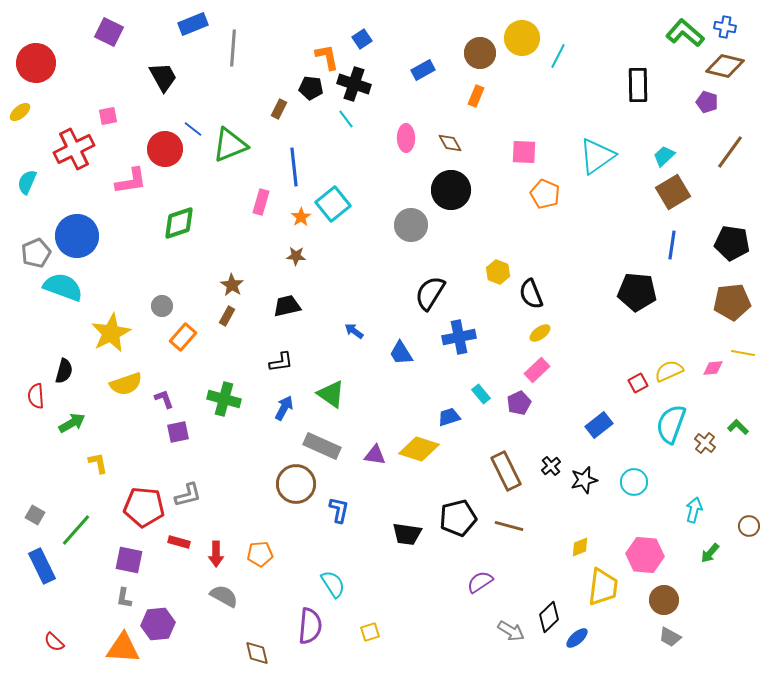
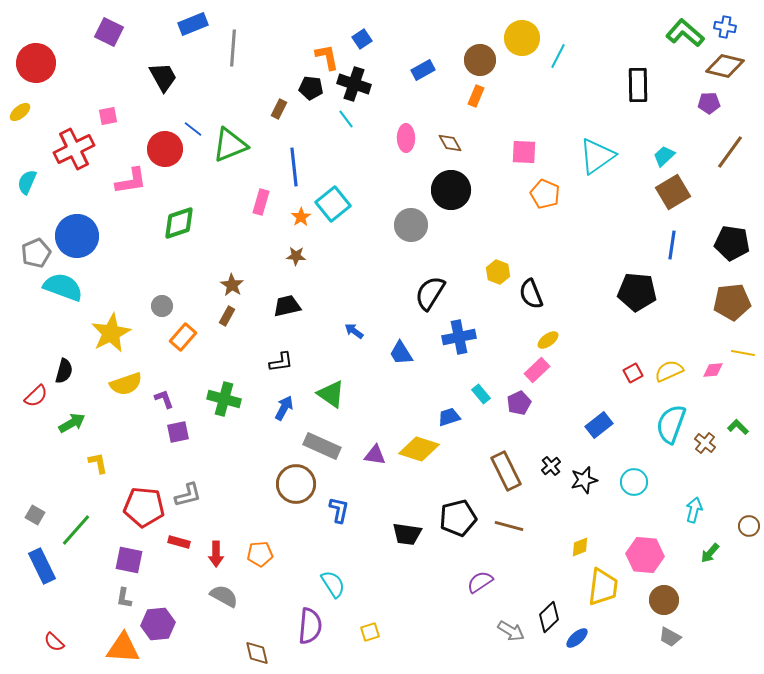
brown circle at (480, 53): moved 7 px down
purple pentagon at (707, 102): moved 2 px right, 1 px down; rotated 20 degrees counterclockwise
yellow ellipse at (540, 333): moved 8 px right, 7 px down
pink diamond at (713, 368): moved 2 px down
red square at (638, 383): moved 5 px left, 10 px up
red semicircle at (36, 396): rotated 130 degrees counterclockwise
